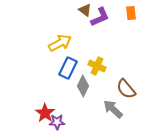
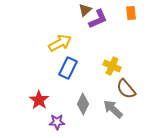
brown triangle: rotated 40 degrees clockwise
purple L-shape: moved 2 px left, 2 px down
yellow cross: moved 15 px right
gray diamond: moved 18 px down
red star: moved 6 px left, 13 px up
